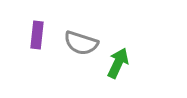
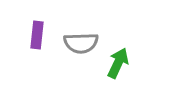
gray semicircle: rotated 20 degrees counterclockwise
